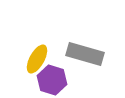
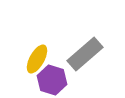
gray rectangle: rotated 57 degrees counterclockwise
